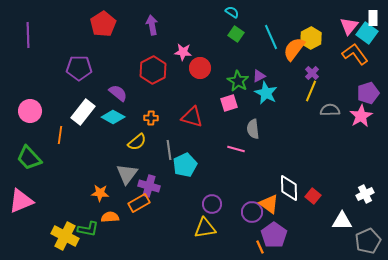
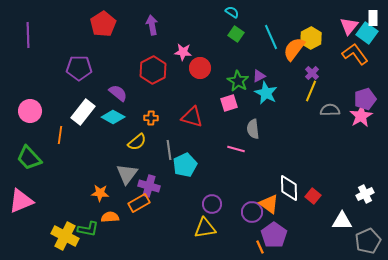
purple pentagon at (368, 93): moved 3 px left, 6 px down
